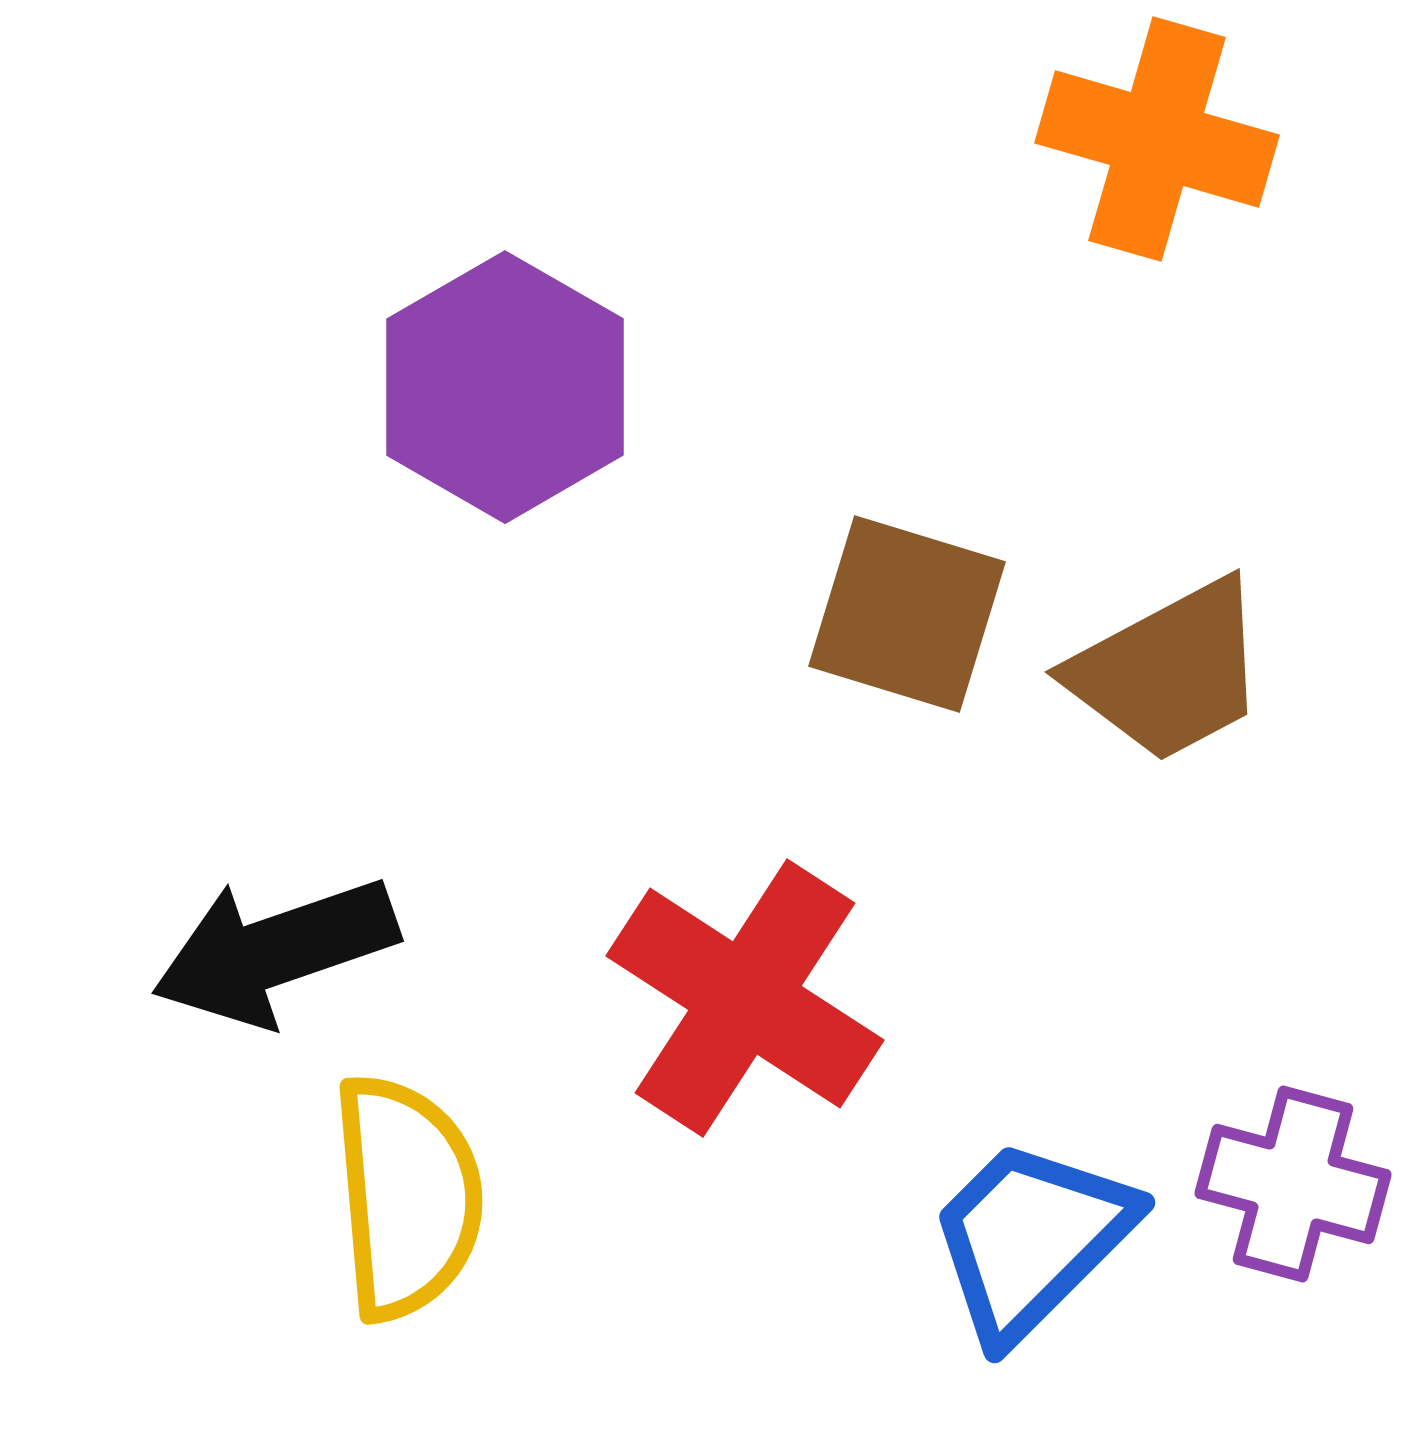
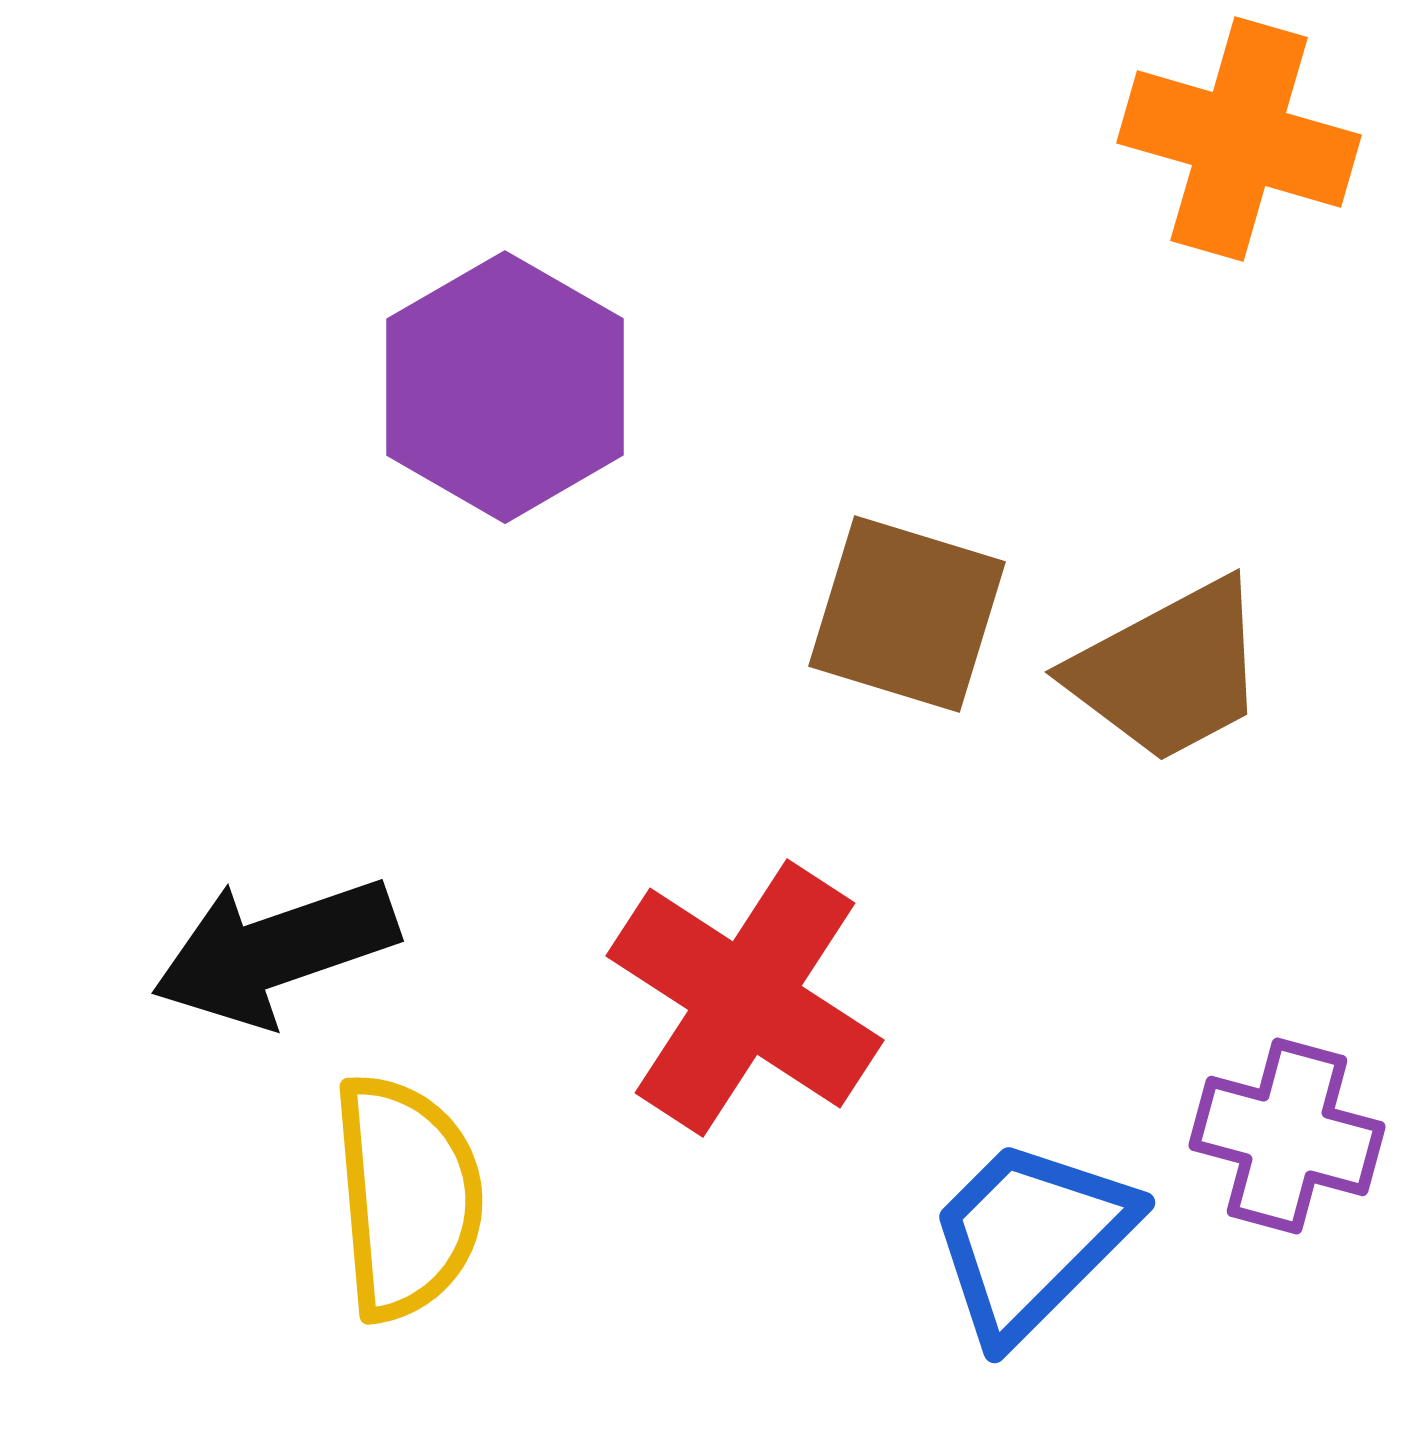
orange cross: moved 82 px right
purple cross: moved 6 px left, 48 px up
